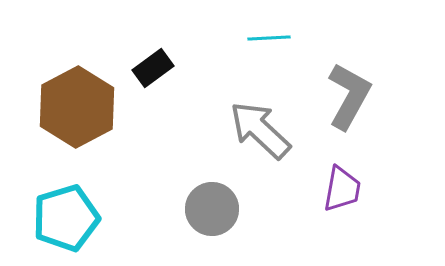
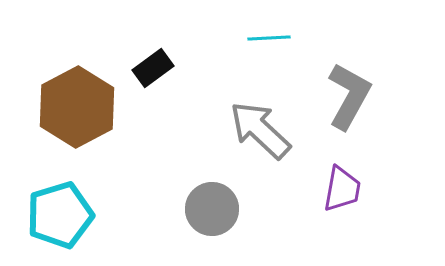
cyan pentagon: moved 6 px left, 3 px up
